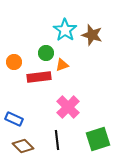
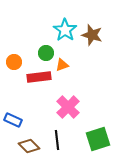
blue rectangle: moved 1 px left, 1 px down
brown diamond: moved 6 px right
